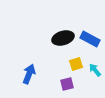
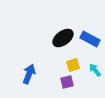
black ellipse: rotated 20 degrees counterclockwise
yellow square: moved 3 px left, 1 px down
purple square: moved 2 px up
